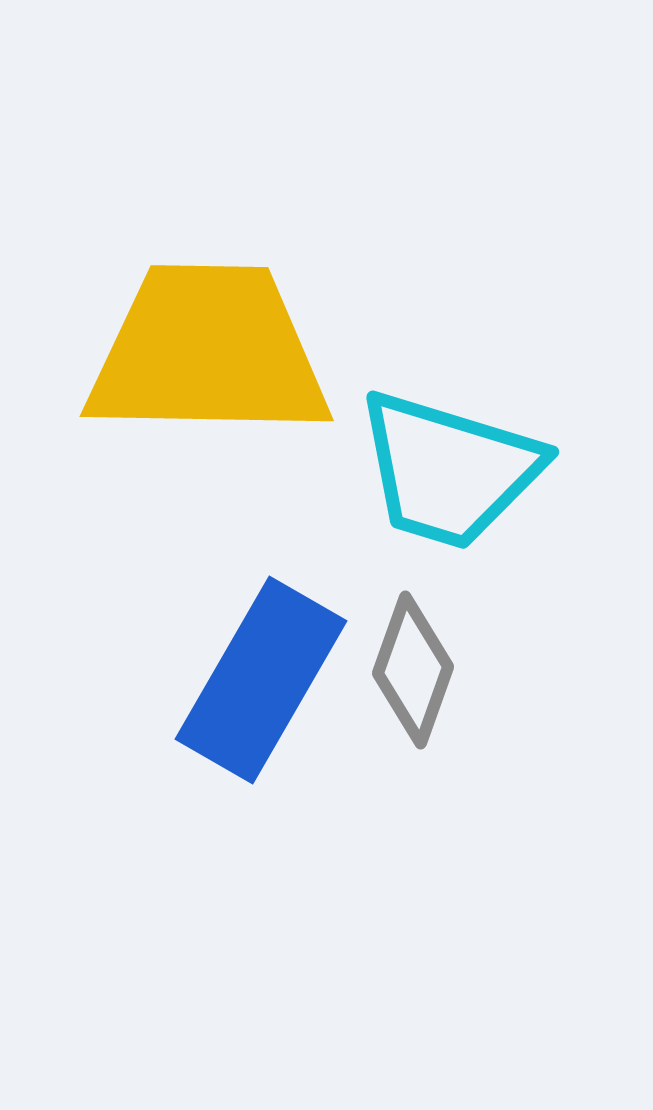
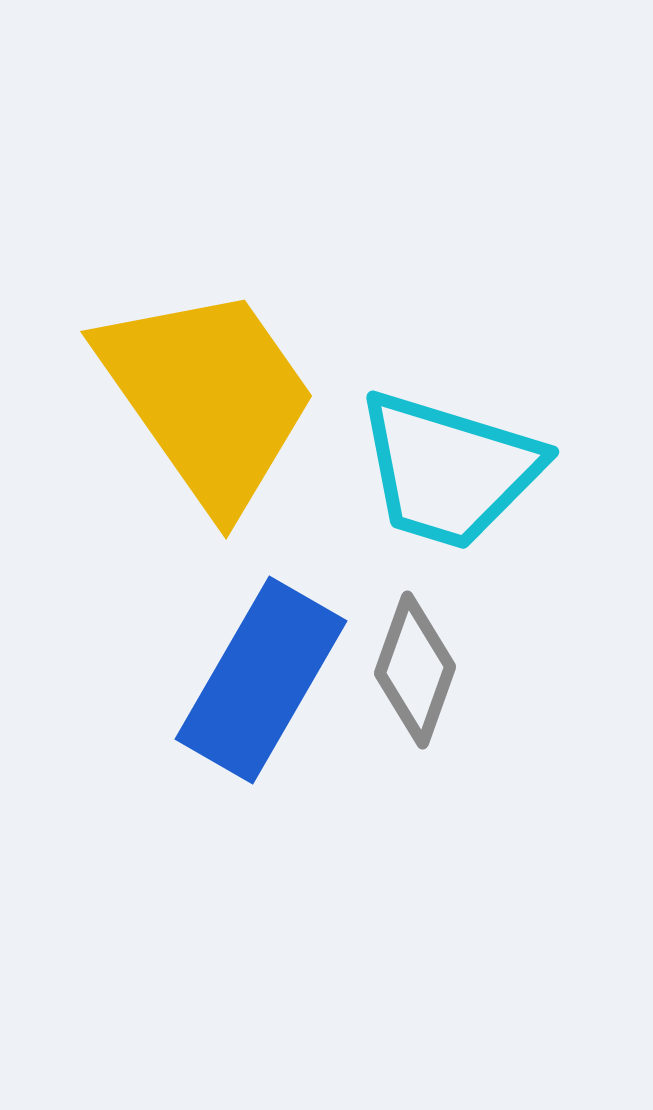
yellow trapezoid: moved 45 px down; rotated 54 degrees clockwise
gray diamond: moved 2 px right
